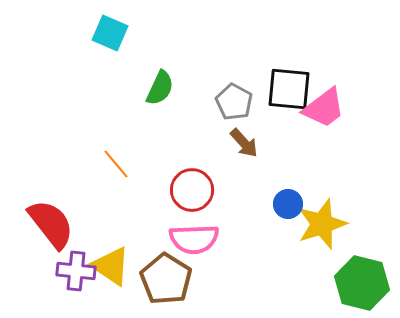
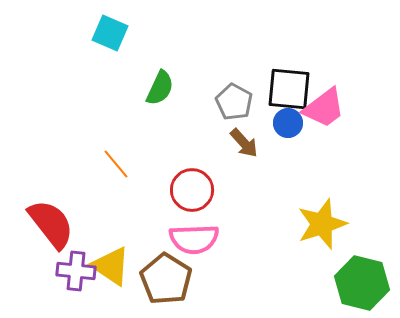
blue circle: moved 81 px up
